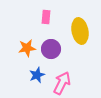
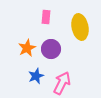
yellow ellipse: moved 4 px up
orange star: rotated 18 degrees counterclockwise
blue star: moved 1 px left, 1 px down
